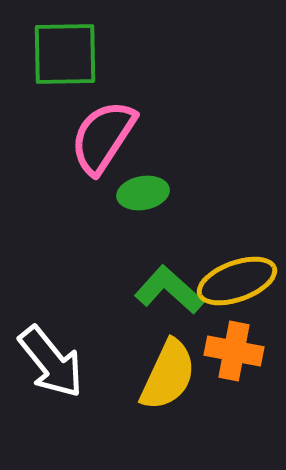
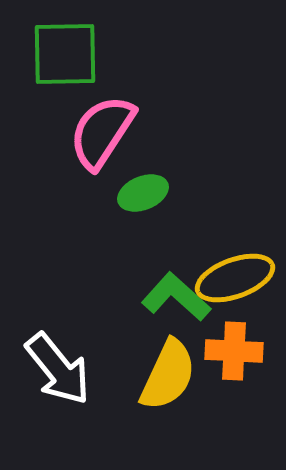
pink semicircle: moved 1 px left, 5 px up
green ellipse: rotated 12 degrees counterclockwise
yellow ellipse: moved 2 px left, 3 px up
green L-shape: moved 7 px right, 7 px down
orange cross: rotated 8 degrees counterclockwise
white arrow: moved 7 px right, 7 px down
